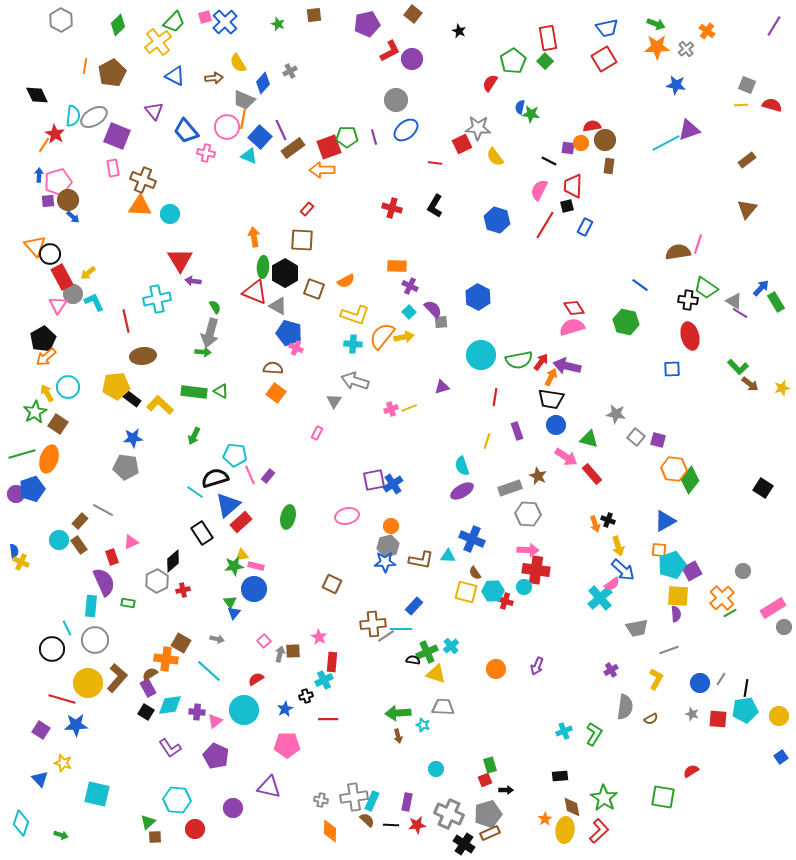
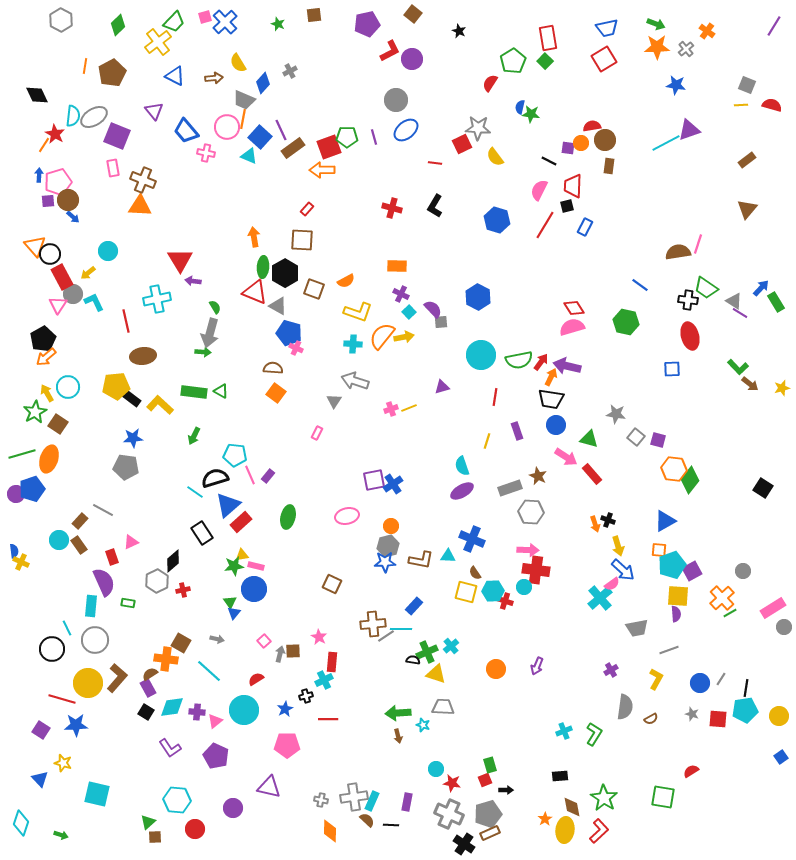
cyan circle at (170, 214): moved 62 px left, 37 px down
purple cross at (410, 286): moved 9 px left, 8 px down
yellow L-shape at (355, 315): moved 3 px right, 3 px up
gray hexagon at (528, 514): moved 3 px right, 2 px up
cyan diamond at (170, 705): moved 2 px right, 2 px down
red star at (417, 825): moved 35 px right, 42 px up; rotated 18 degrees clockwise
